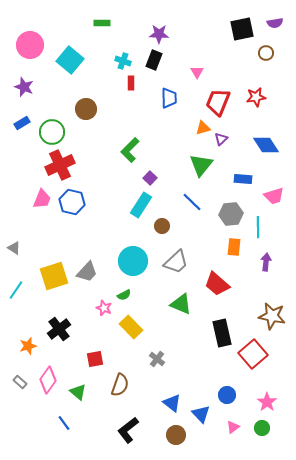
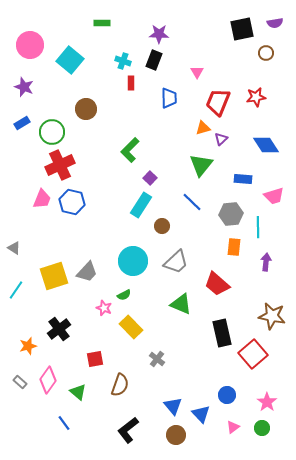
blue triangle at (172, 403): moved 1 px right, 3 px down; rotated 12 degrees clockwise
